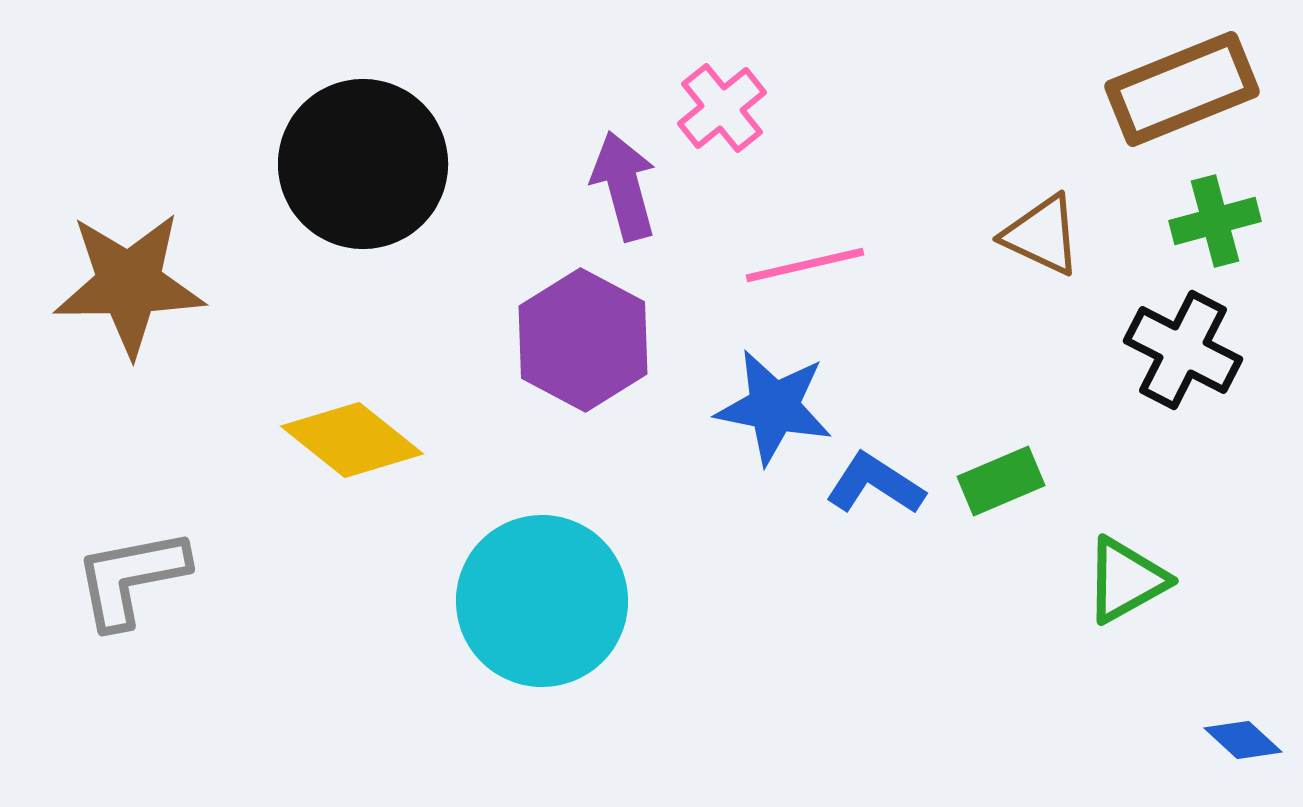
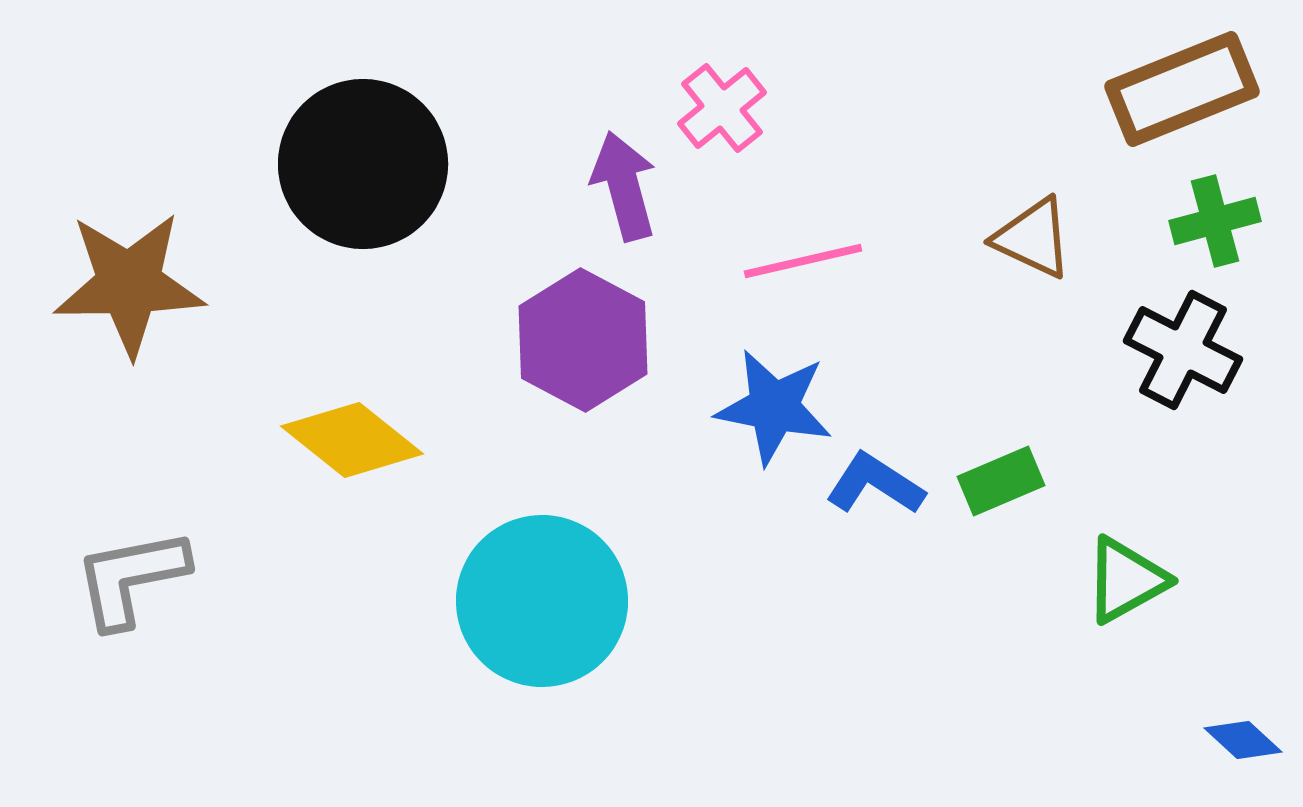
brown triangle: moved 9 px left, 3 px down
pink line: moved 2 px left, 4 px up
